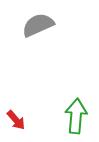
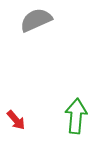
gray semicircle: moved 2 px left, 5 px up
